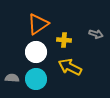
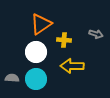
orange triangle: moved 3 px right
yellow arrow: moved 2 px right, 1 px up; rotated 25 degrees counterclockwise
